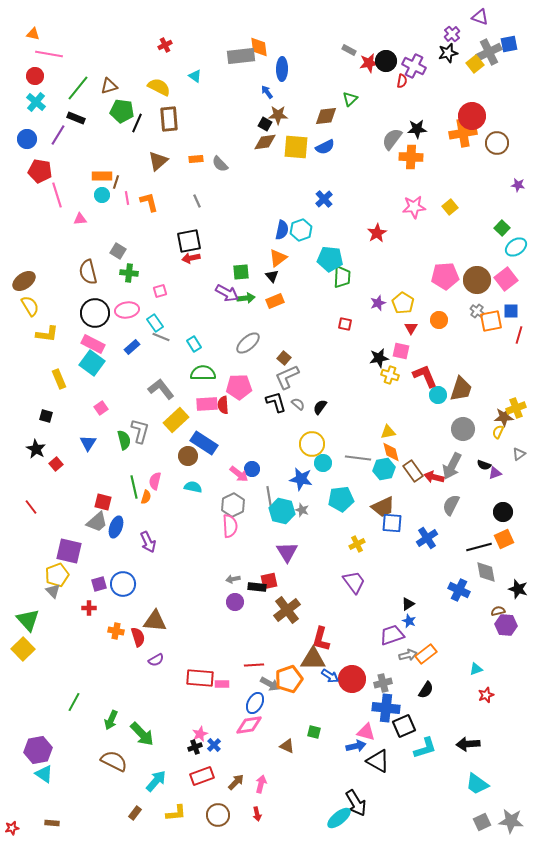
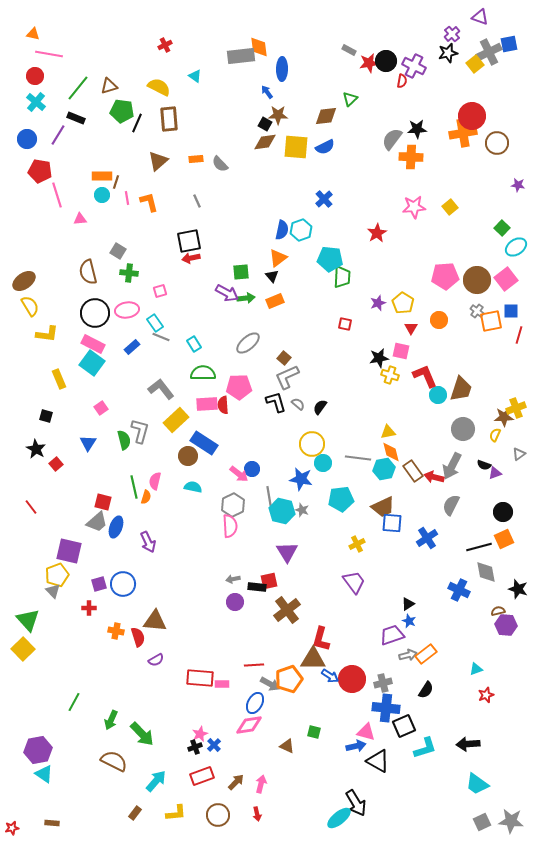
yellow semicircle at (498, 432): moved 3 px left, 3 px down
